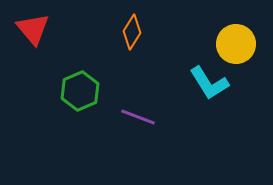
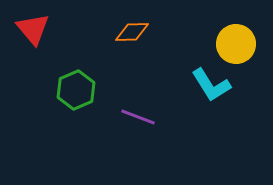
orange diamond: rotated 56 degrees clockwise
cyan L-shape: moved 2 px right, 2 px down
green hexagon: moved 4 px left, 1 px up
